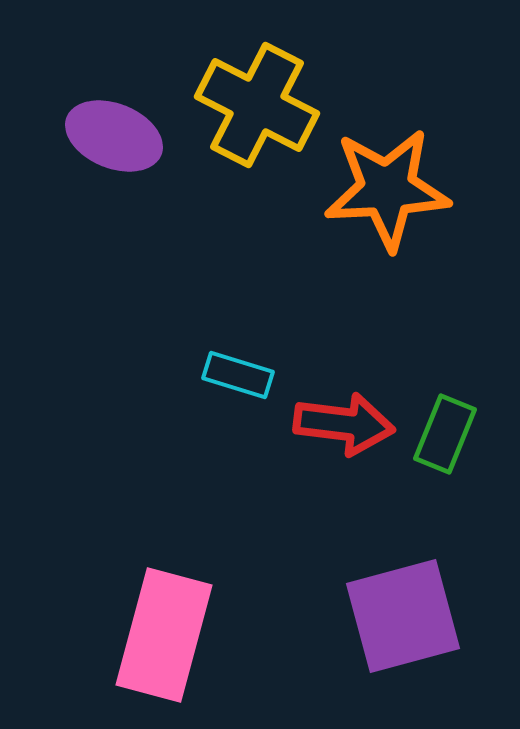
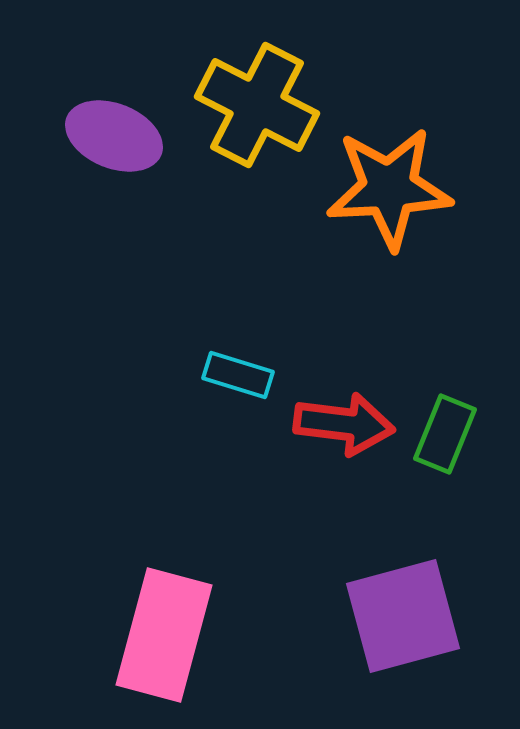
orange star: moved 2 px right, 1 px up
